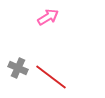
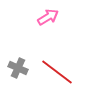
red line: moved 6 px right, 5 px up
